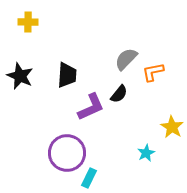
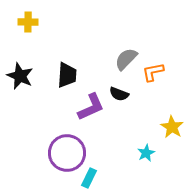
black semicircle: rotated 72 degrees clockwise
